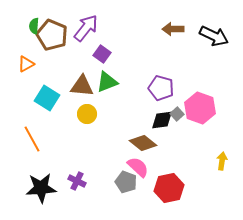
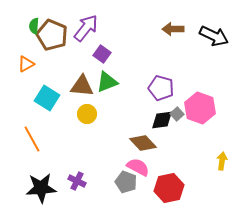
brown diamond: rotated 8 degrees clockwise
pink semicircle: rotated 15 degrees counterclockwise
